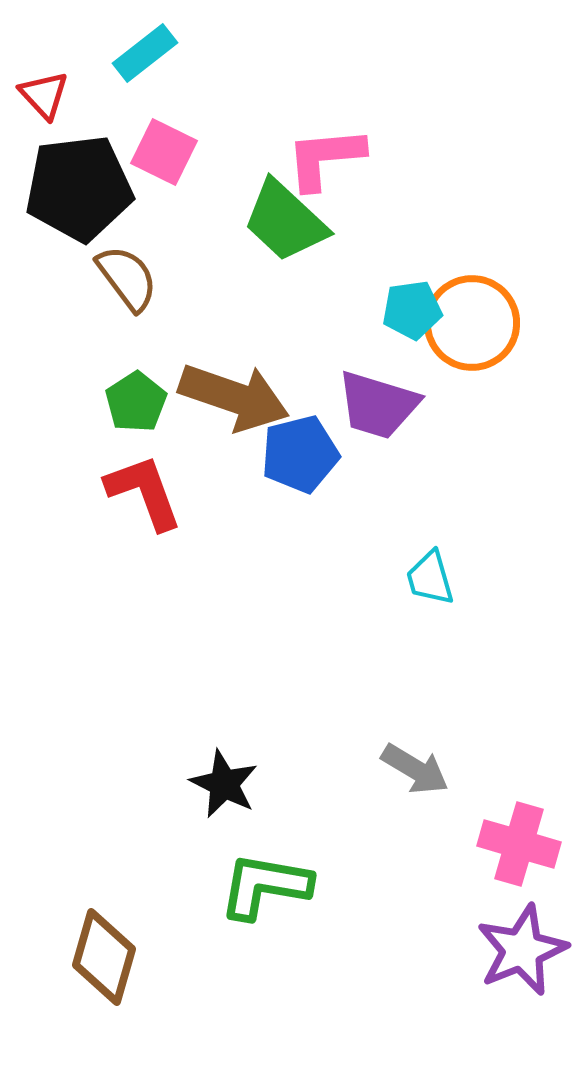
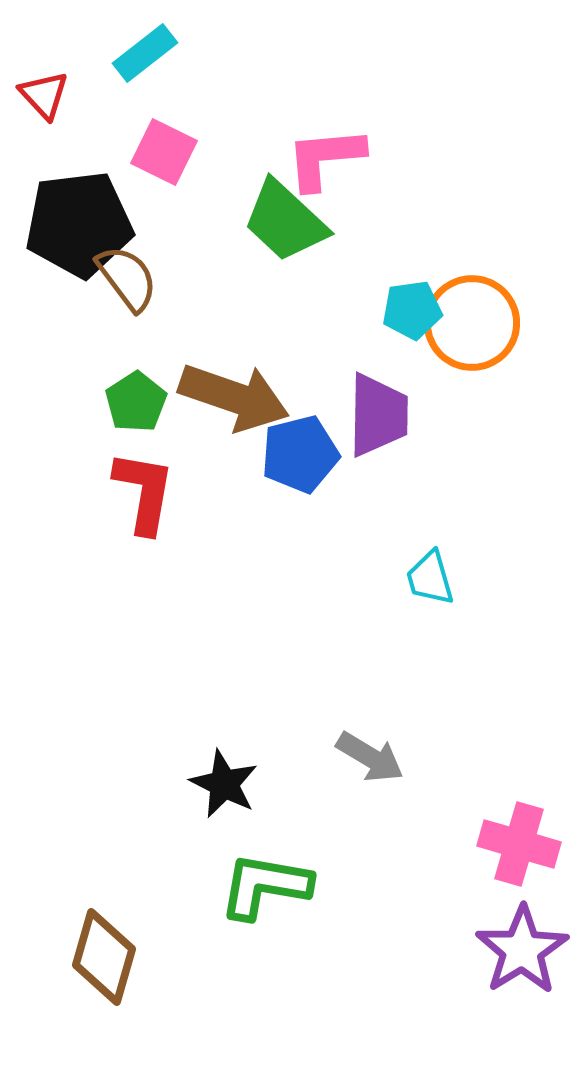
black pentagon: moved 36 px down
purple trapezoid: moved 10 px down; rotated 106 degrees counterclockwise
red L-shape: rotated 30 degrees clockwise
gray arrow: moved 45 px left, 12 px up
purple star: rotated 10 degrees counterclockwise
